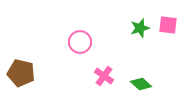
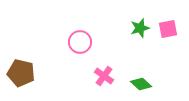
pink square: moved 4 px down; rotated 18 degrees counterclockwise
